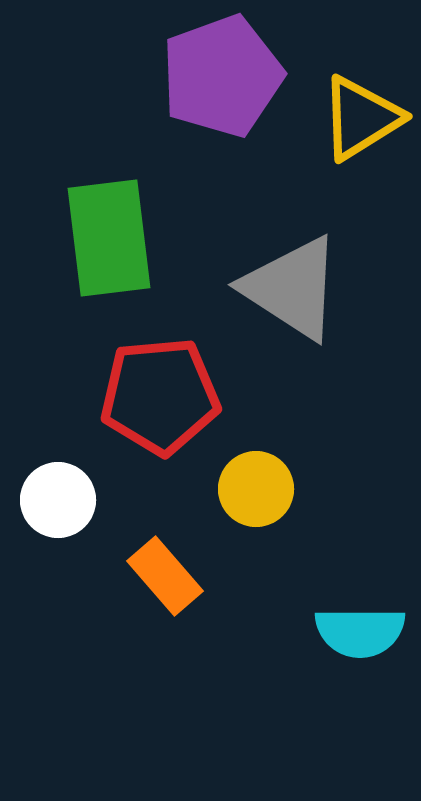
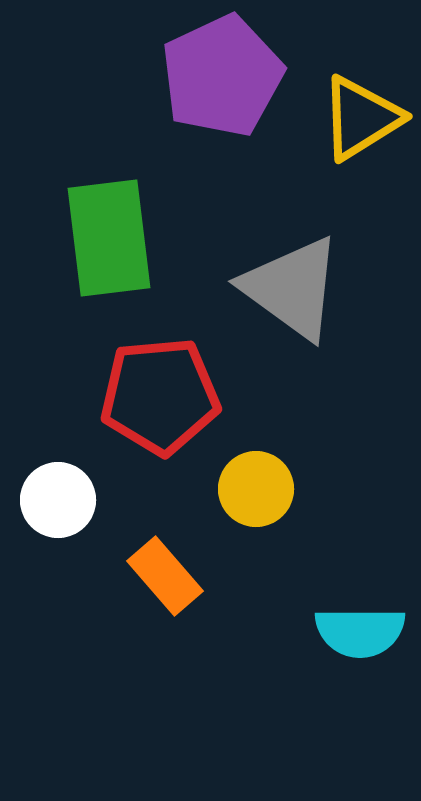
purple pentagon: rotated 5 degrees counterclockwise
gray triangle: rotated 3 degrees clockwise
